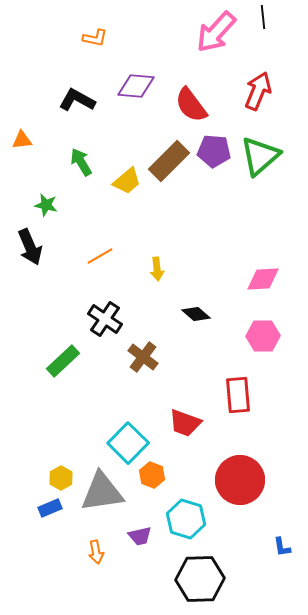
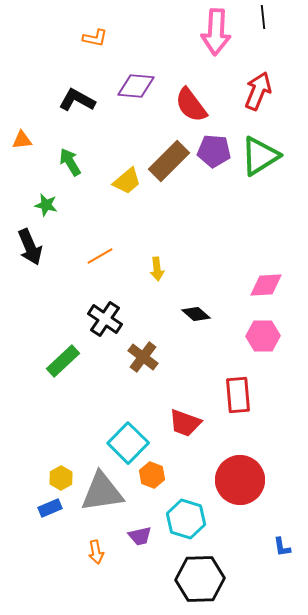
pink arrow: rotated 39 degrees counterclockwise
green triangle: rotated 9 degrees clockwise
green arrow: moved 11 px left
pink diamond: moved 3 px right, 6 px down
